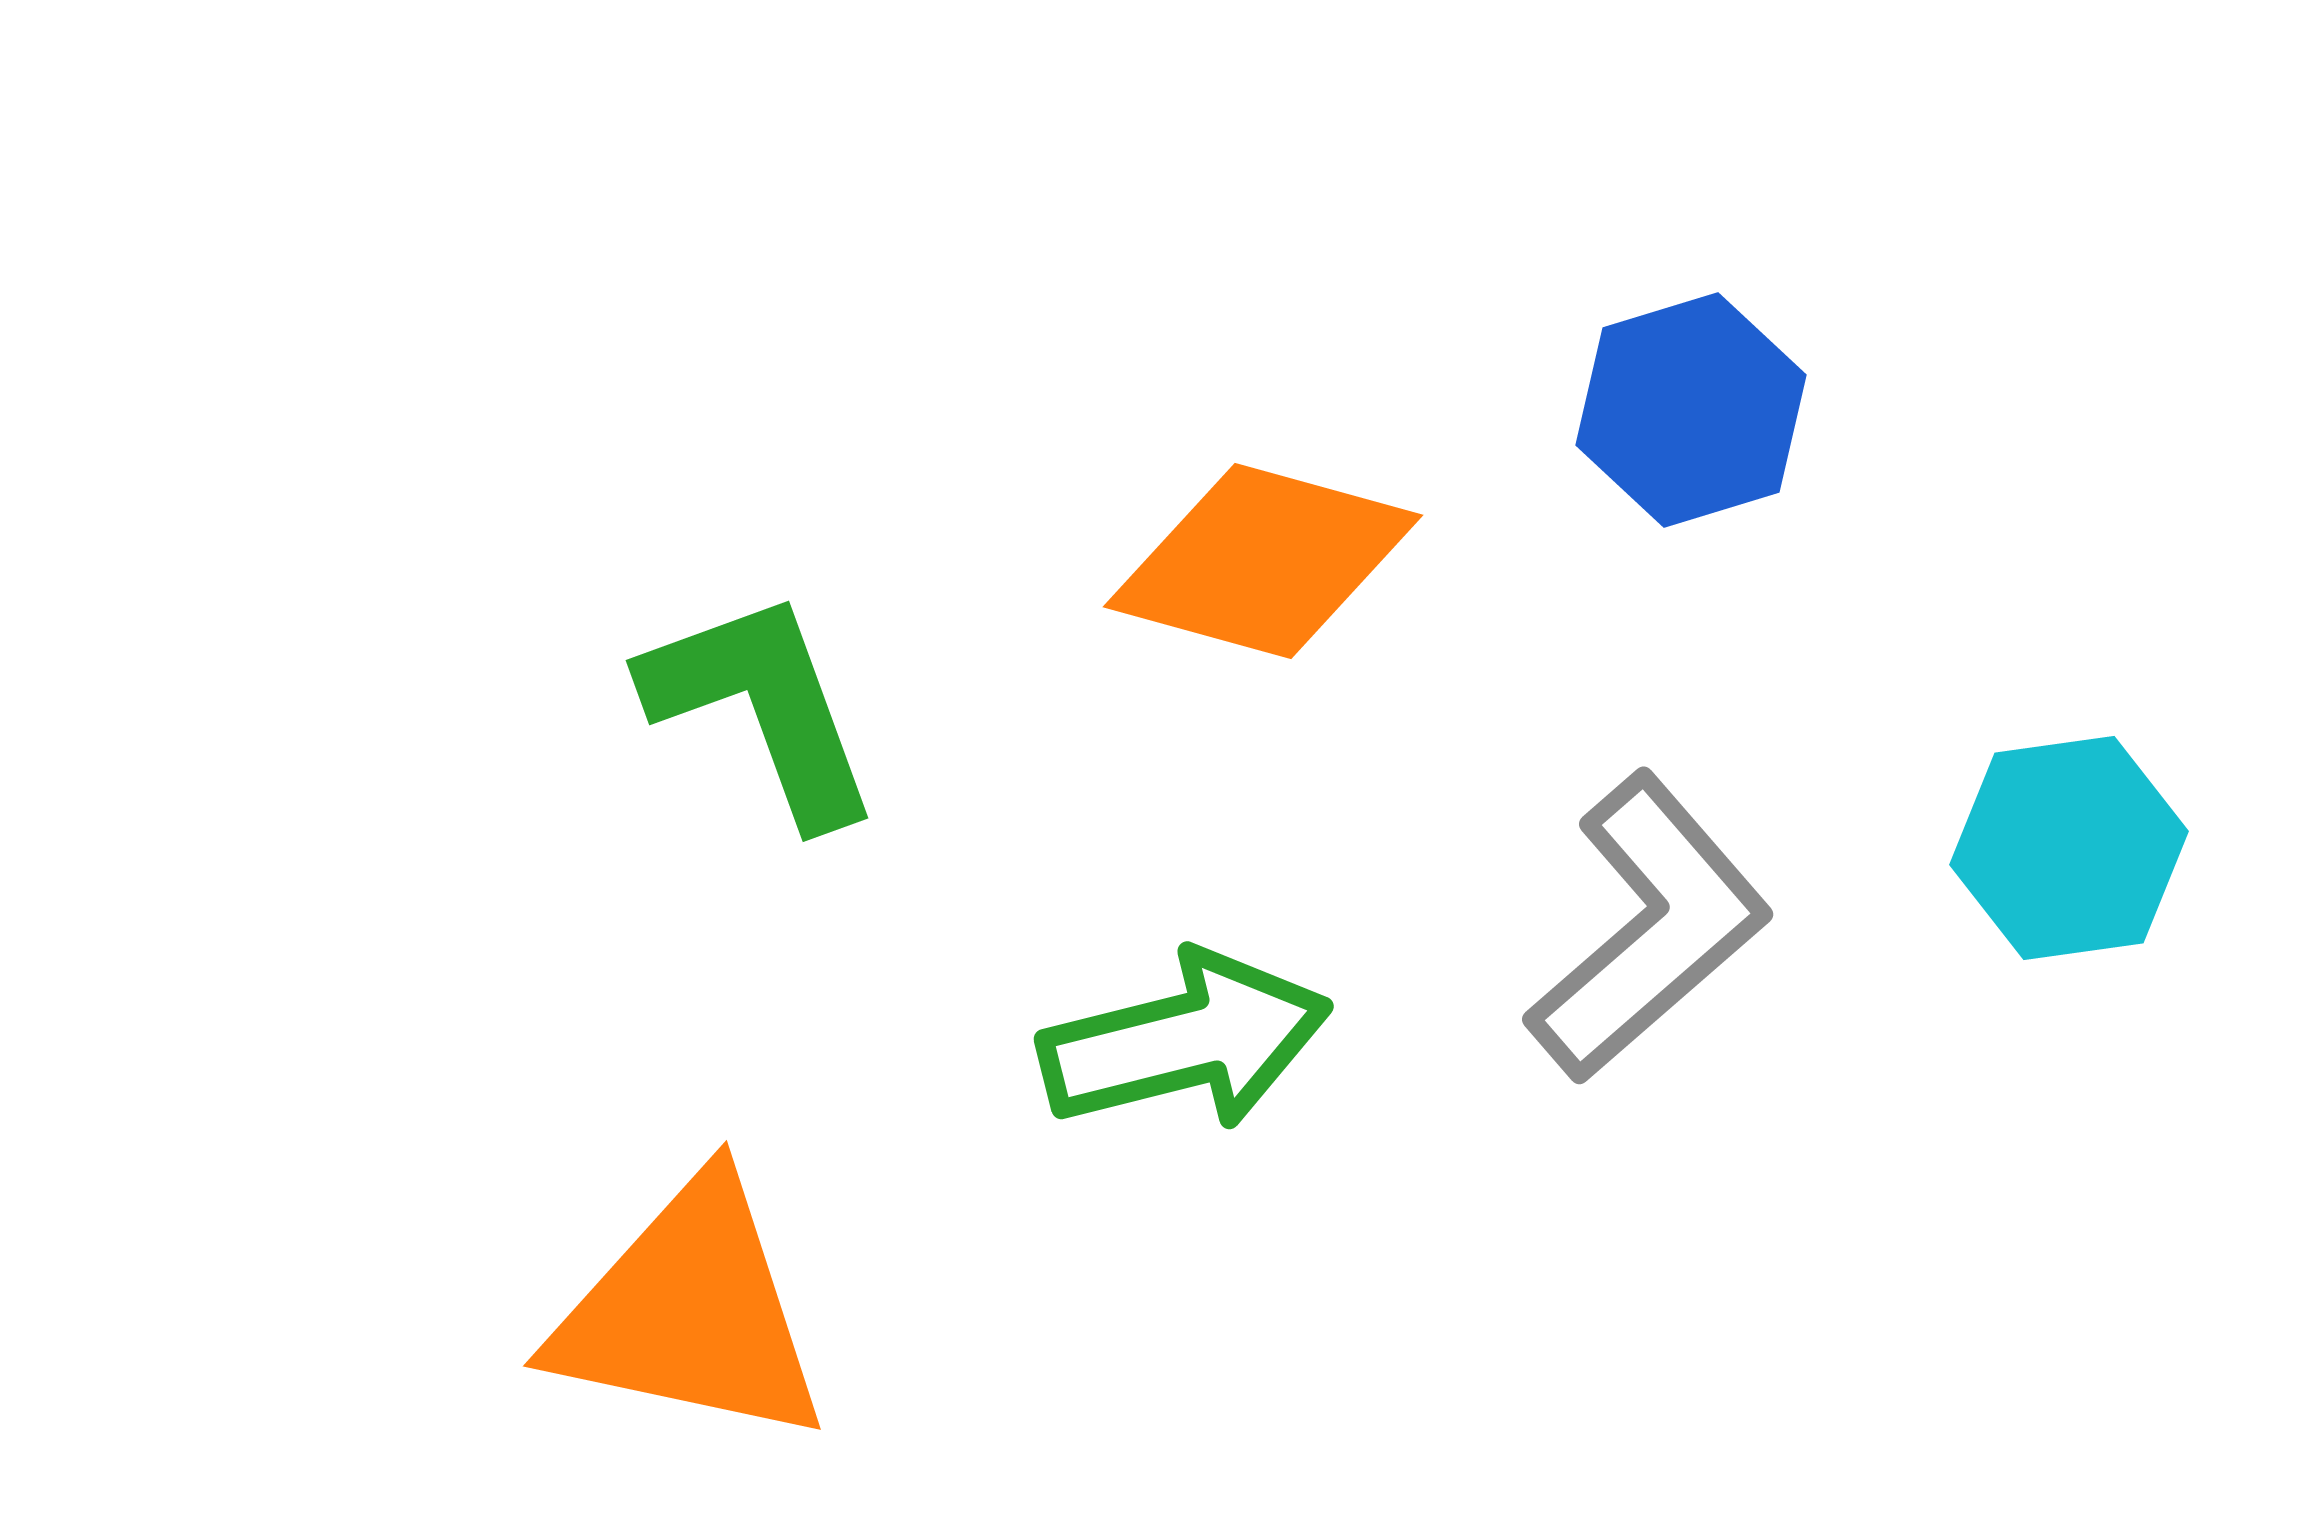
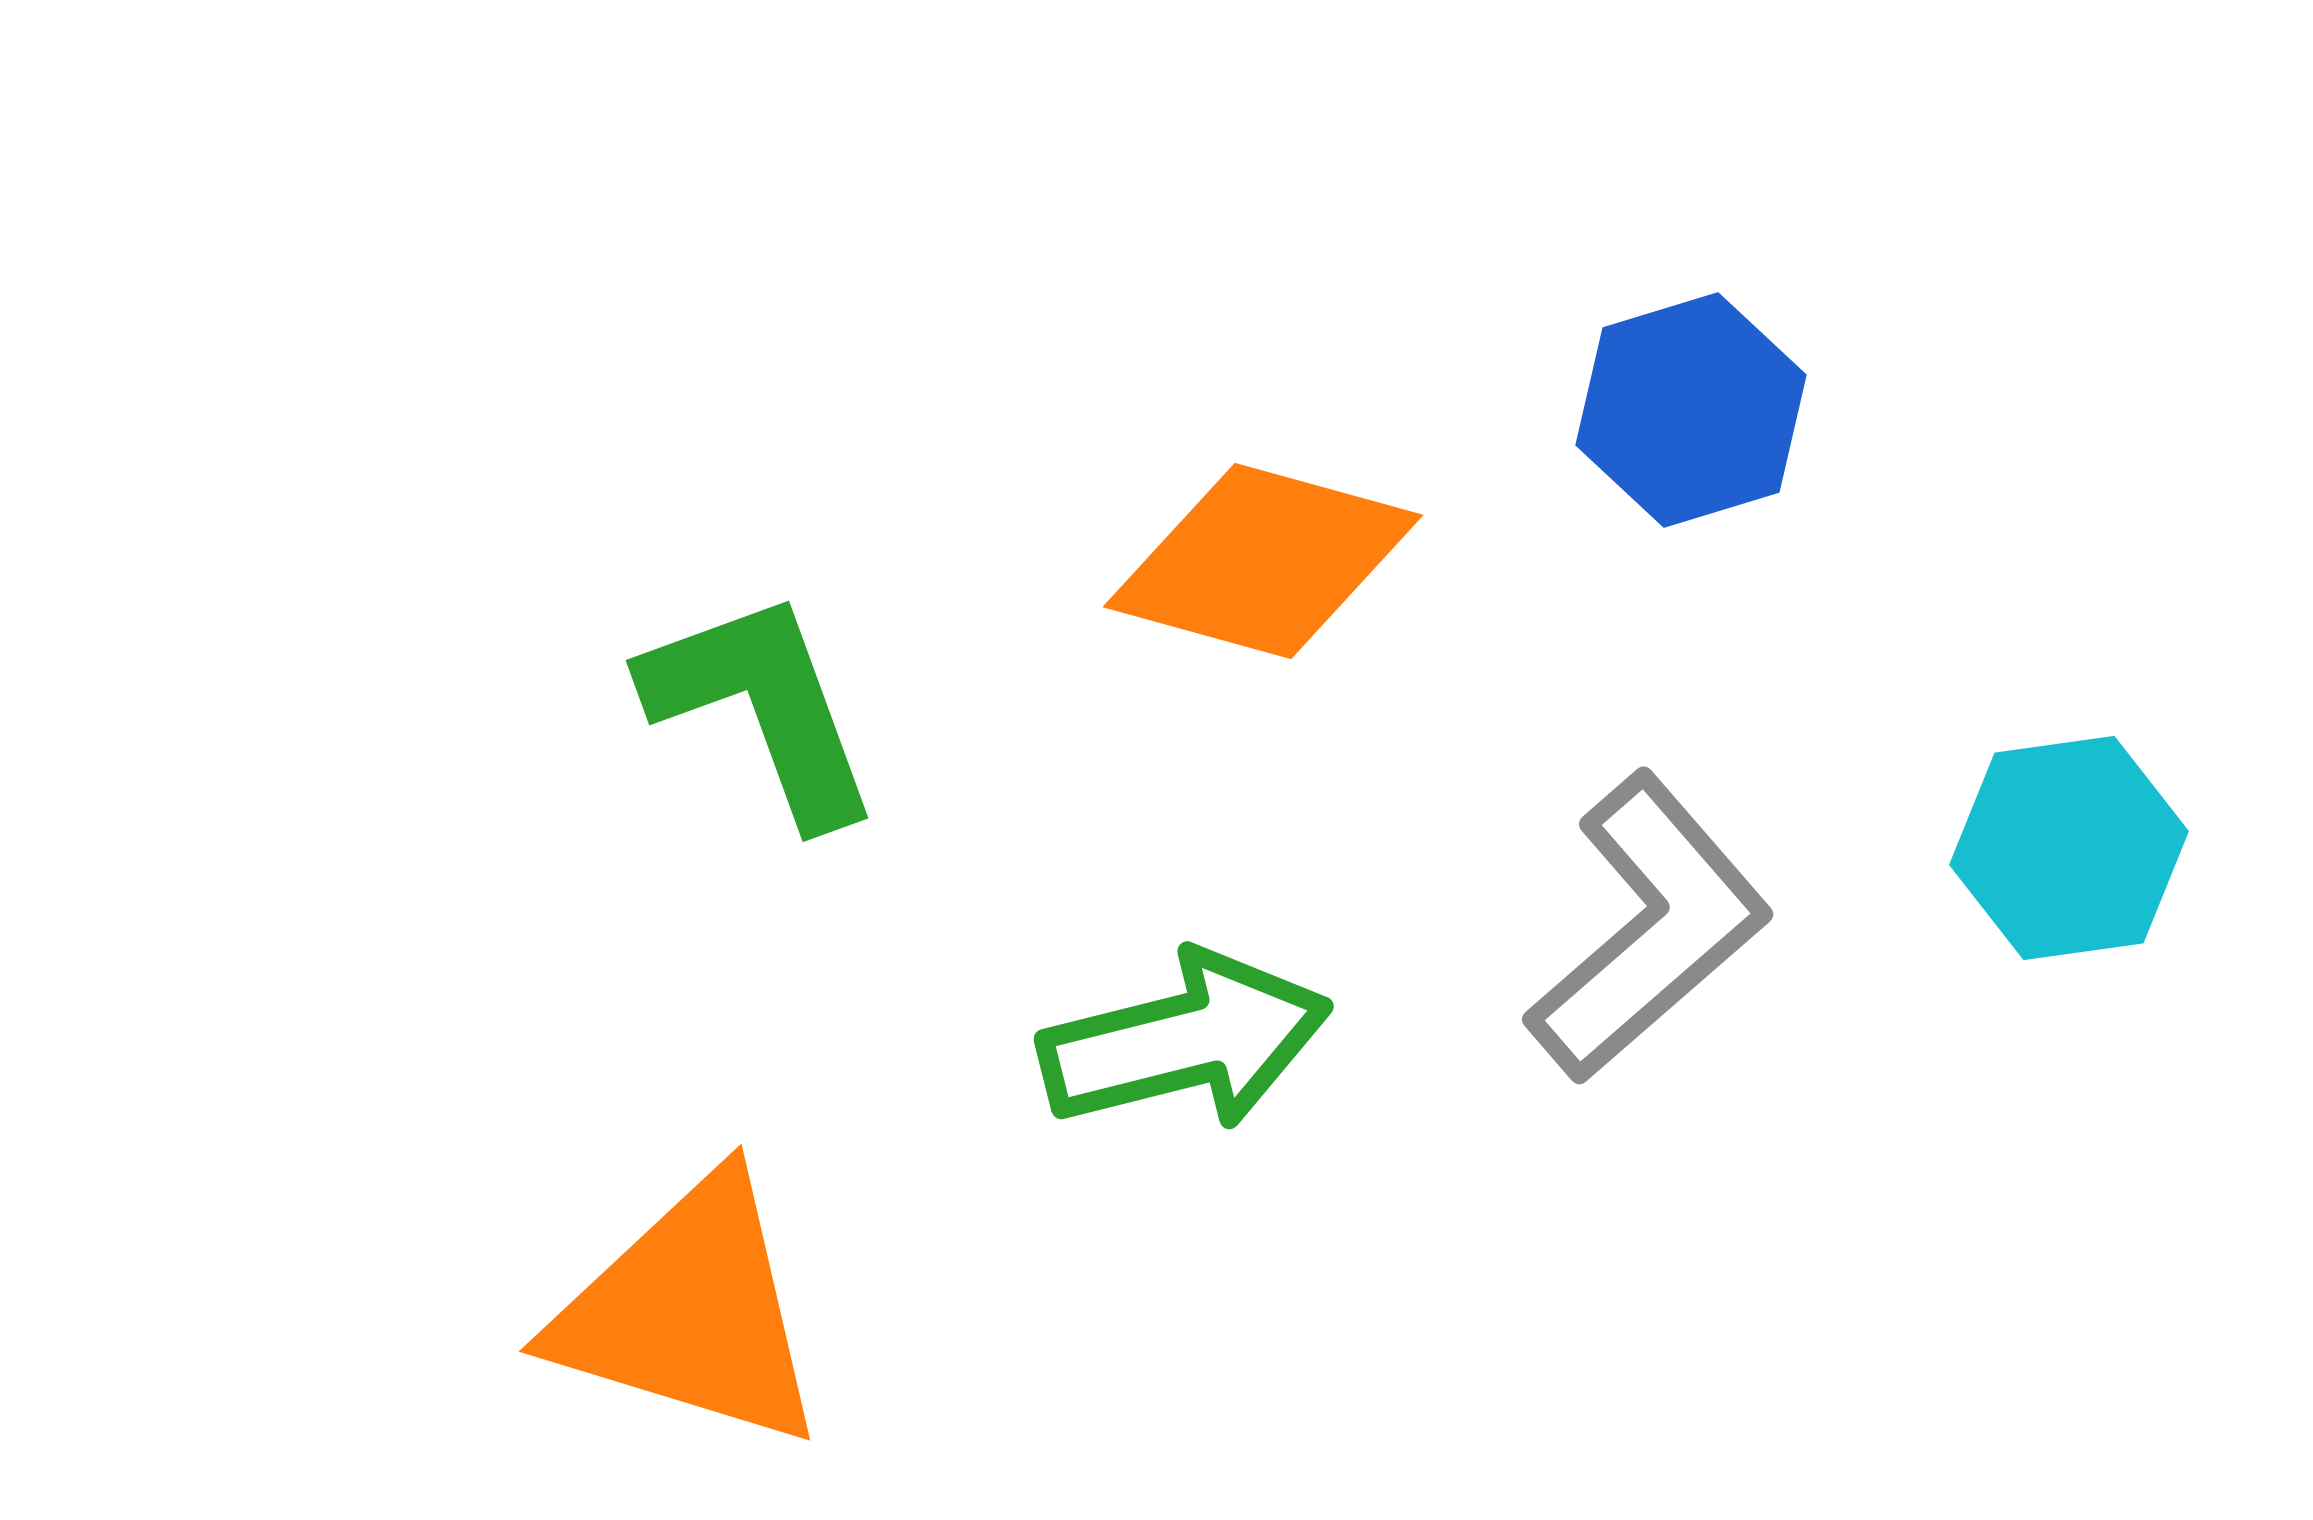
orange triangle: rotated 5 degrees clockwise
